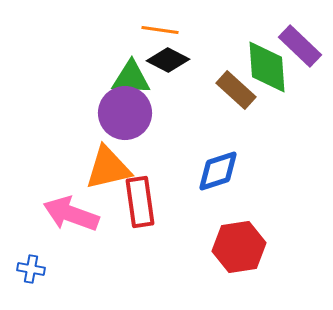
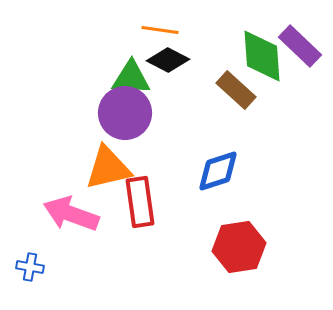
green diamond: moved 5 px left, 11 px up
blue cross: moved 1 px left, 2 px up
